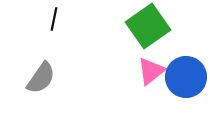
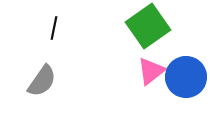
black line: moved 9 px down
gray semicircle: moved 1 px right, 3 px down
